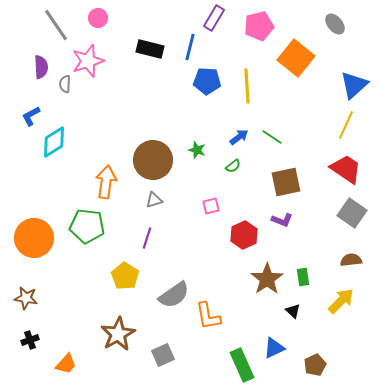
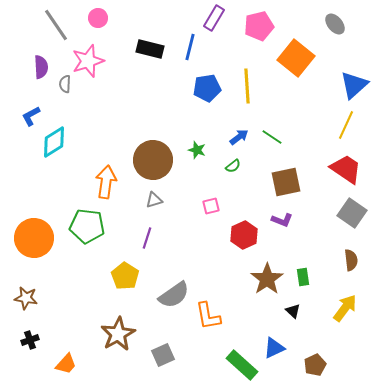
blue pentagon at (207, 81): moved 7 px down; rotated 12 degrees counterclockwise
brown semicircle at (351, 260): rotated 90 degrees clockwise
yellow arrow at (341, 301): moved 4 px right, 7 px down; rotated 8 degrees counterclockwise
green rectangle at (242, 365): rotated 24 degrees counterclockwise
